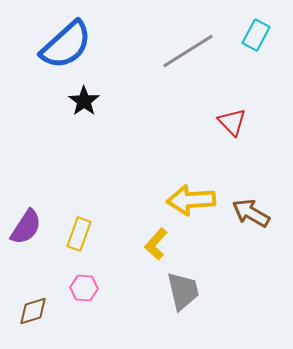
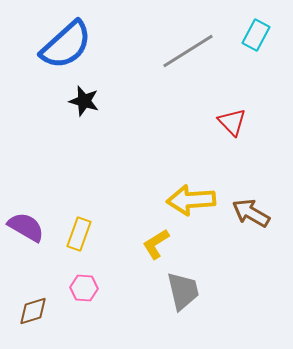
black star: rotated 20 degrees counterclockwise
purple semicircle: rotated 93 degrees counterclockwise
yellow L-shape: rotated 16 degrees clockwise
